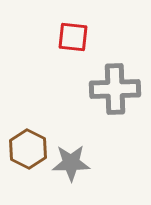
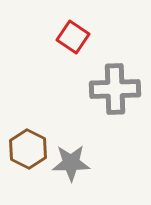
red square: rotated 28 degrees clockwise
